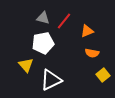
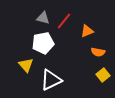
orange semicircle: moved 6 px right, 1 px up
